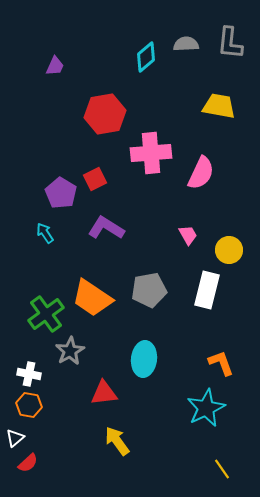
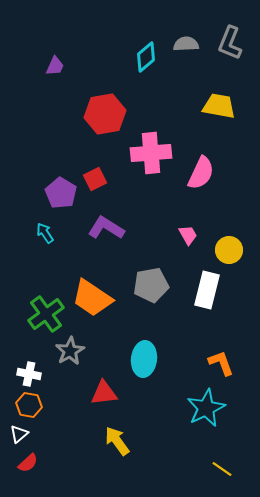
gray L-shape: rotated 16 degrees clockwise
gray pentagon: moved 2 px right, 5 px up
white triangle: moved 4 px right, 4 px up
yellow line: rotated 20 degrees counterclockwise
